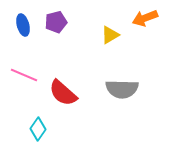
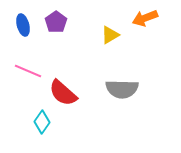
purple pentagon: rotated 20 degrees counterclockwise
pink line: moved 4 px right, 4 px up
cyan diamond: moved 4 px right, 7 px up
